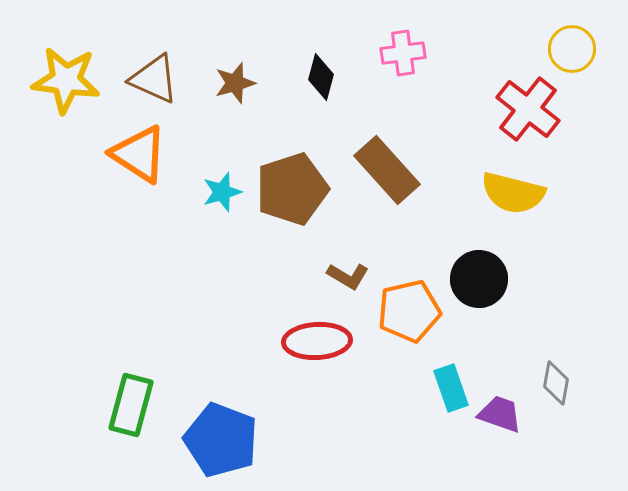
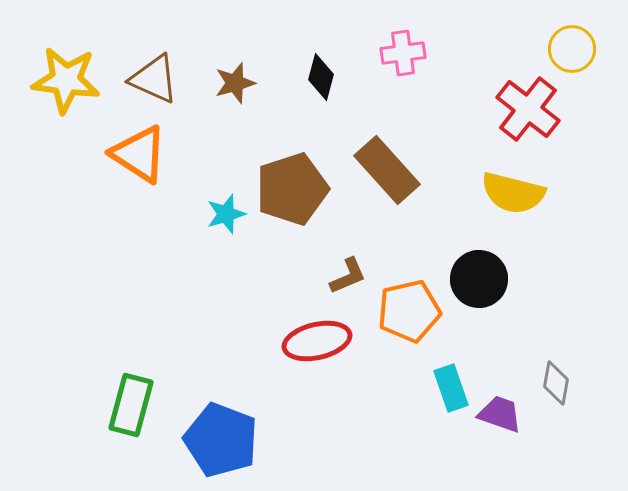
cyan star: moved 4 px right, 22 px down
brown L-shape: rotated 54 degrees counterclockwise
red ellipse: rotated 10 degrees counterclockwise
